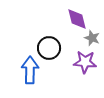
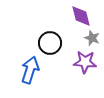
purple diamond: moved 4 px right, 3 px up
black circle: moved 1 px right, 5 px up
blue arrow: rotated 16 degrees clockwise
